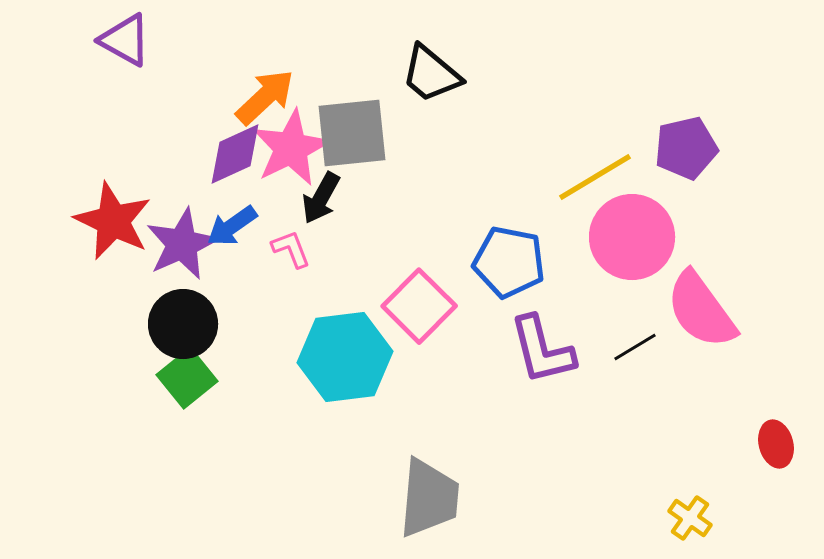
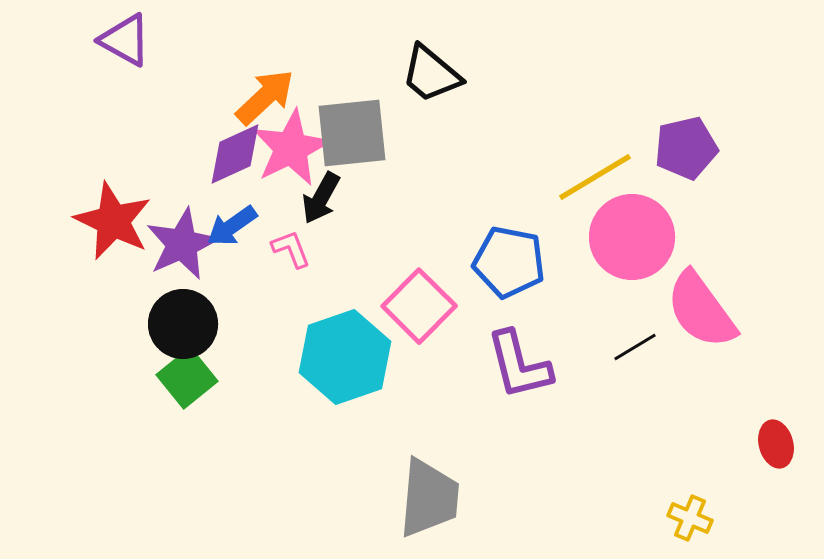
purple L-shape: moved 23 px left, 15 px down
cyan hexagon: rotated 12 degrees counterclockwise
yellow cross: rotated 12 degrees counterclockwise
